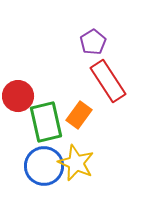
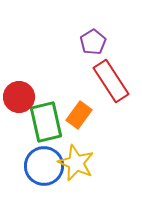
red rectangle: moved 3 px right
red circle: moved 1 px right, 1 px down
